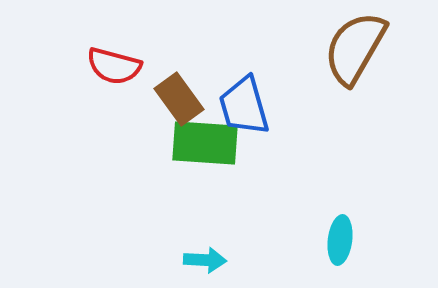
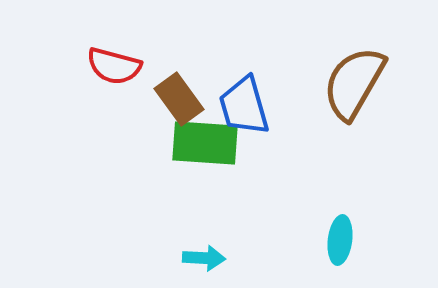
brown semicircle: moved 1 px left, 35 px down
cyan arrow: moved 1 px left, 2 px up
